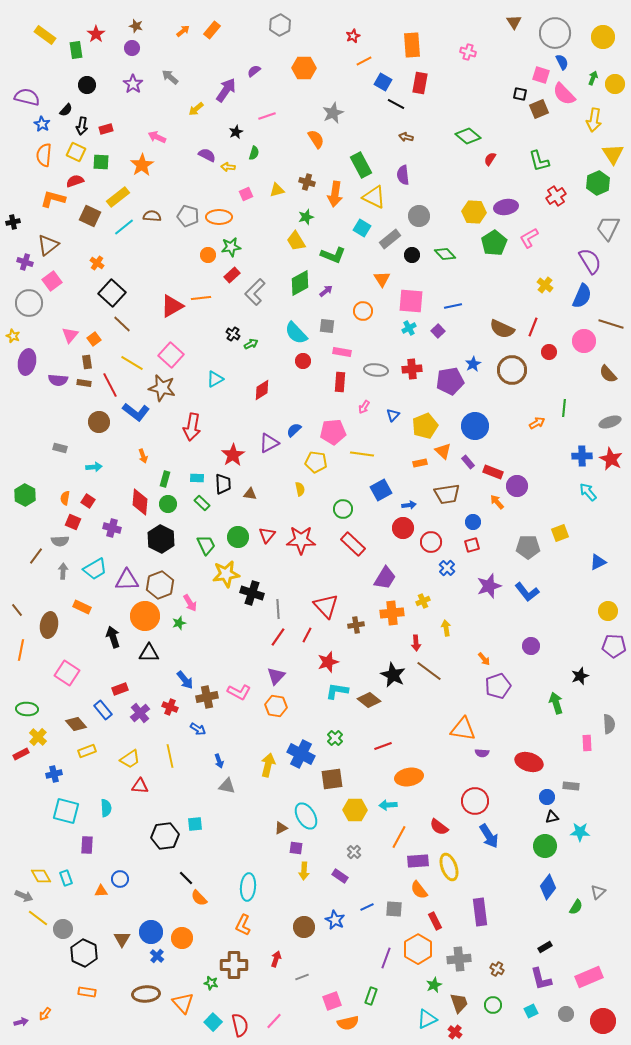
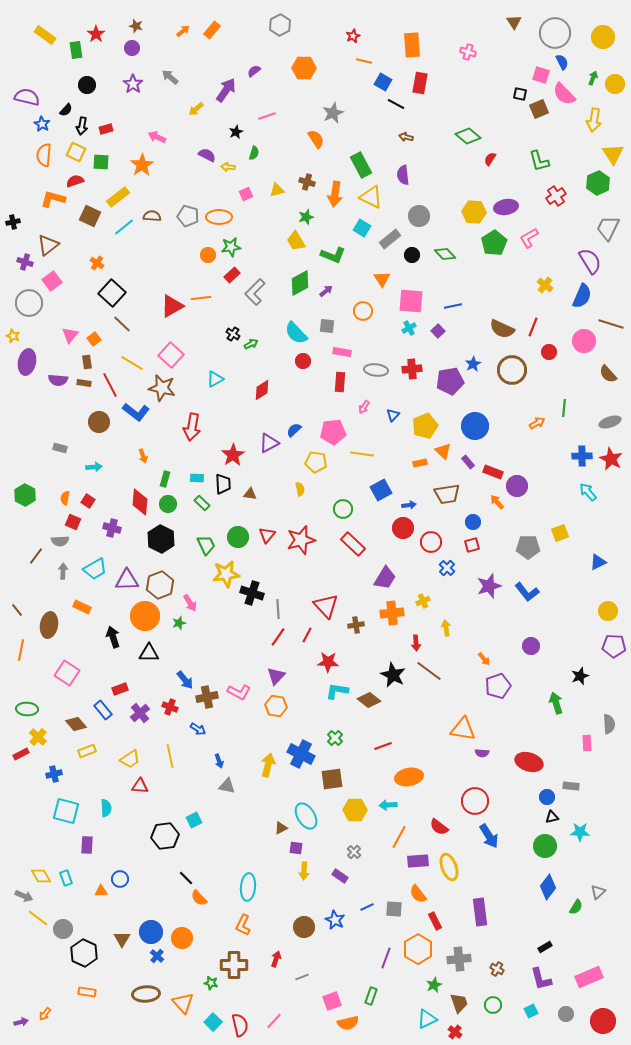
orange line at (364, 61): rotated 42 degrees clockwise
yellow triangle at (374, 197): moved 3 px left
red star at (301, 540): rotated 16 degrees counterclockwise
red star at (328, 662): rotated 20 degrees clockwise
cyan square at (195, 824): moved 1 px left, 4 px up; rotated 21 degrees counterclockwise
orange semicircle at (419, 890): moved 1 px left, 4 px down
